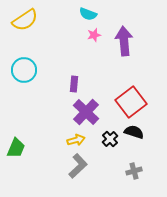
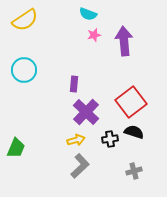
black cross: rotated 35 degrees clockwise
gray L-shape: moved 2 px right
